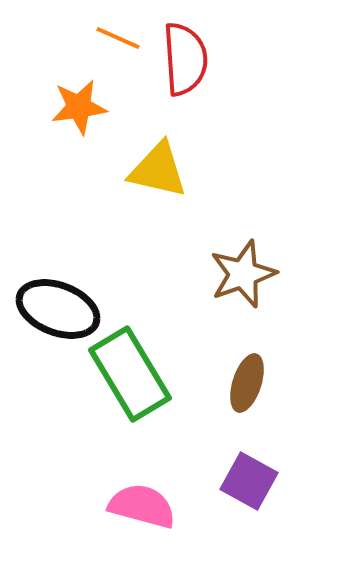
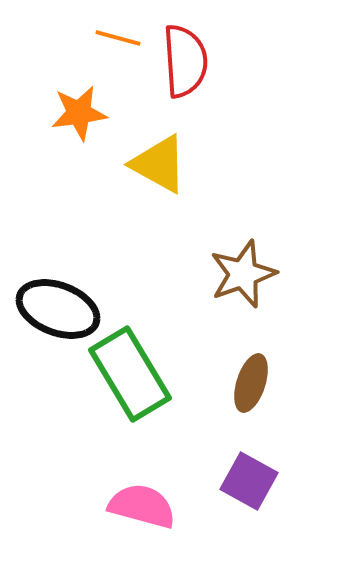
orange line: rotated 9 degrees counterclockwise
red semicircle: moved 2 px down
orange star: moved 6 px down
yellow triangle: moved 1 px right, 6 px up; rotated 16 degrees clockwise
brown ellipse: moved 4 px right
